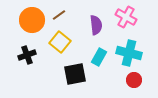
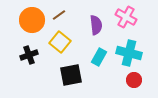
black cross: moved 2 px right
black square: moved 4 px left, 1 px down
